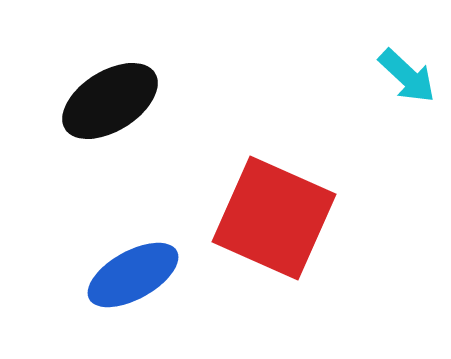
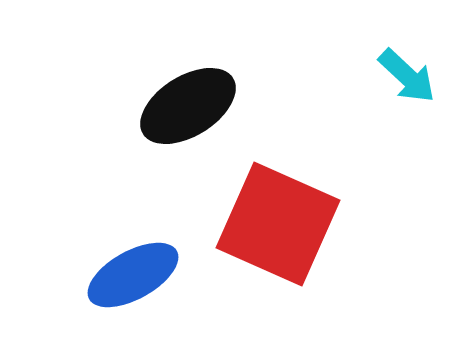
black ellipse: moved 78 px right, 5 px down
red square: moved 4 px right, 6 px down
